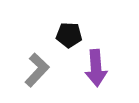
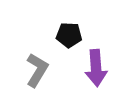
gray L-shape: rotated 12 degrees counterclockwise
